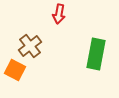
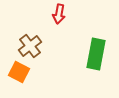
orange square: moved 4 px right, 2 px down
